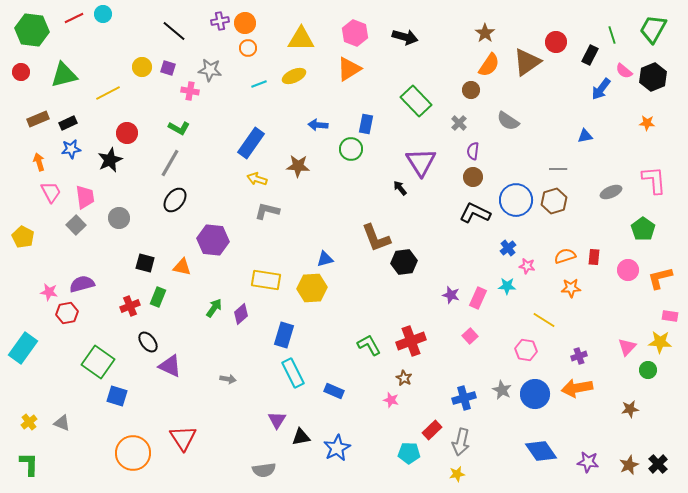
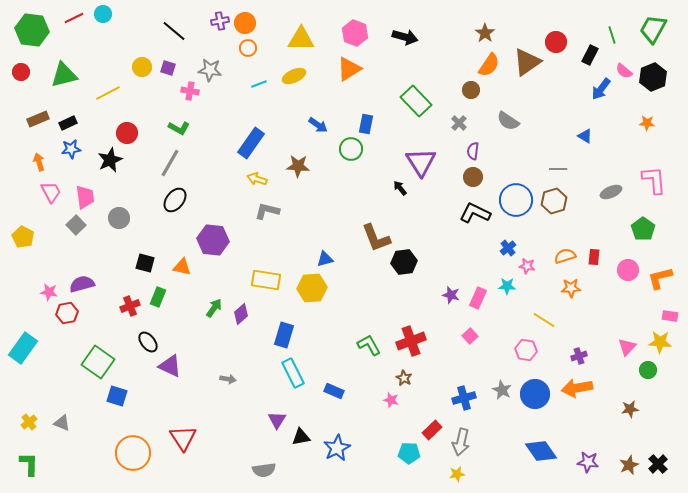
blue arrow at (318, 125): rotated 150 degrees counterclockwise
blue triangle at (585, 136): rotated 42 degrees clockwise
